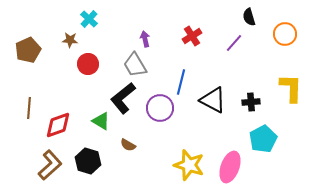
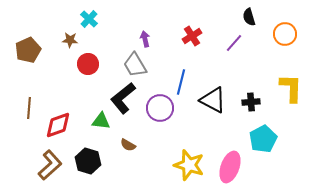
green triangle: rotated 24 degrees counterclockwise
